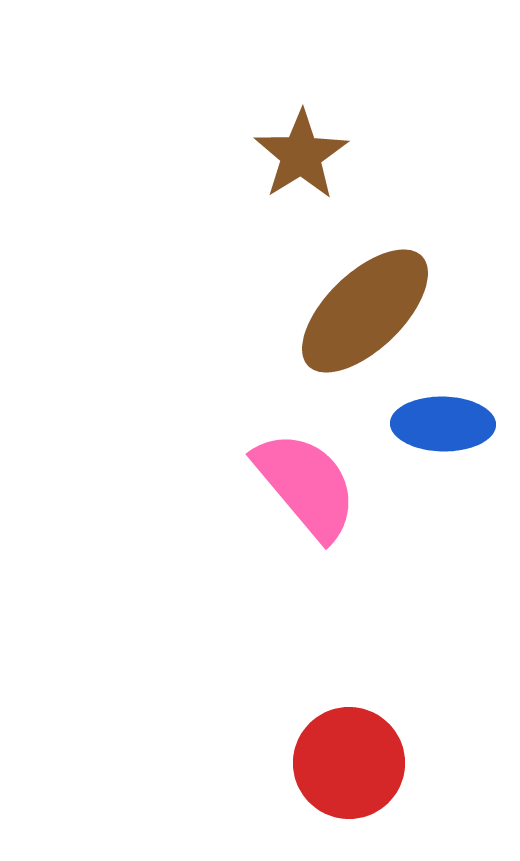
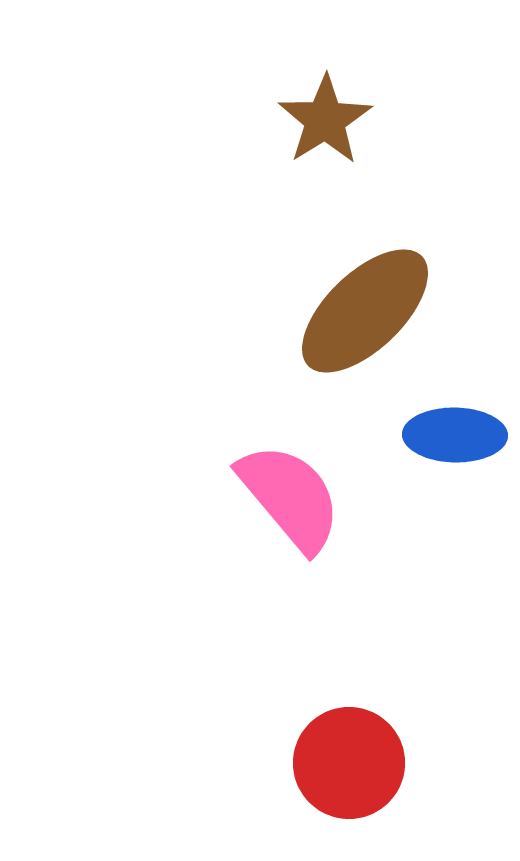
brown star: moved 24 px right, 35 px up
blue ellipse: moved 12 px right, 11 px down
pink semicircle: moved 16 px left, 12 px down
